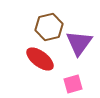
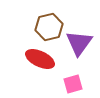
red ellipse: rotated 12 degrees counterclockwise
